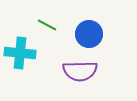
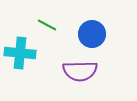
blue circle: moved 3 px right
